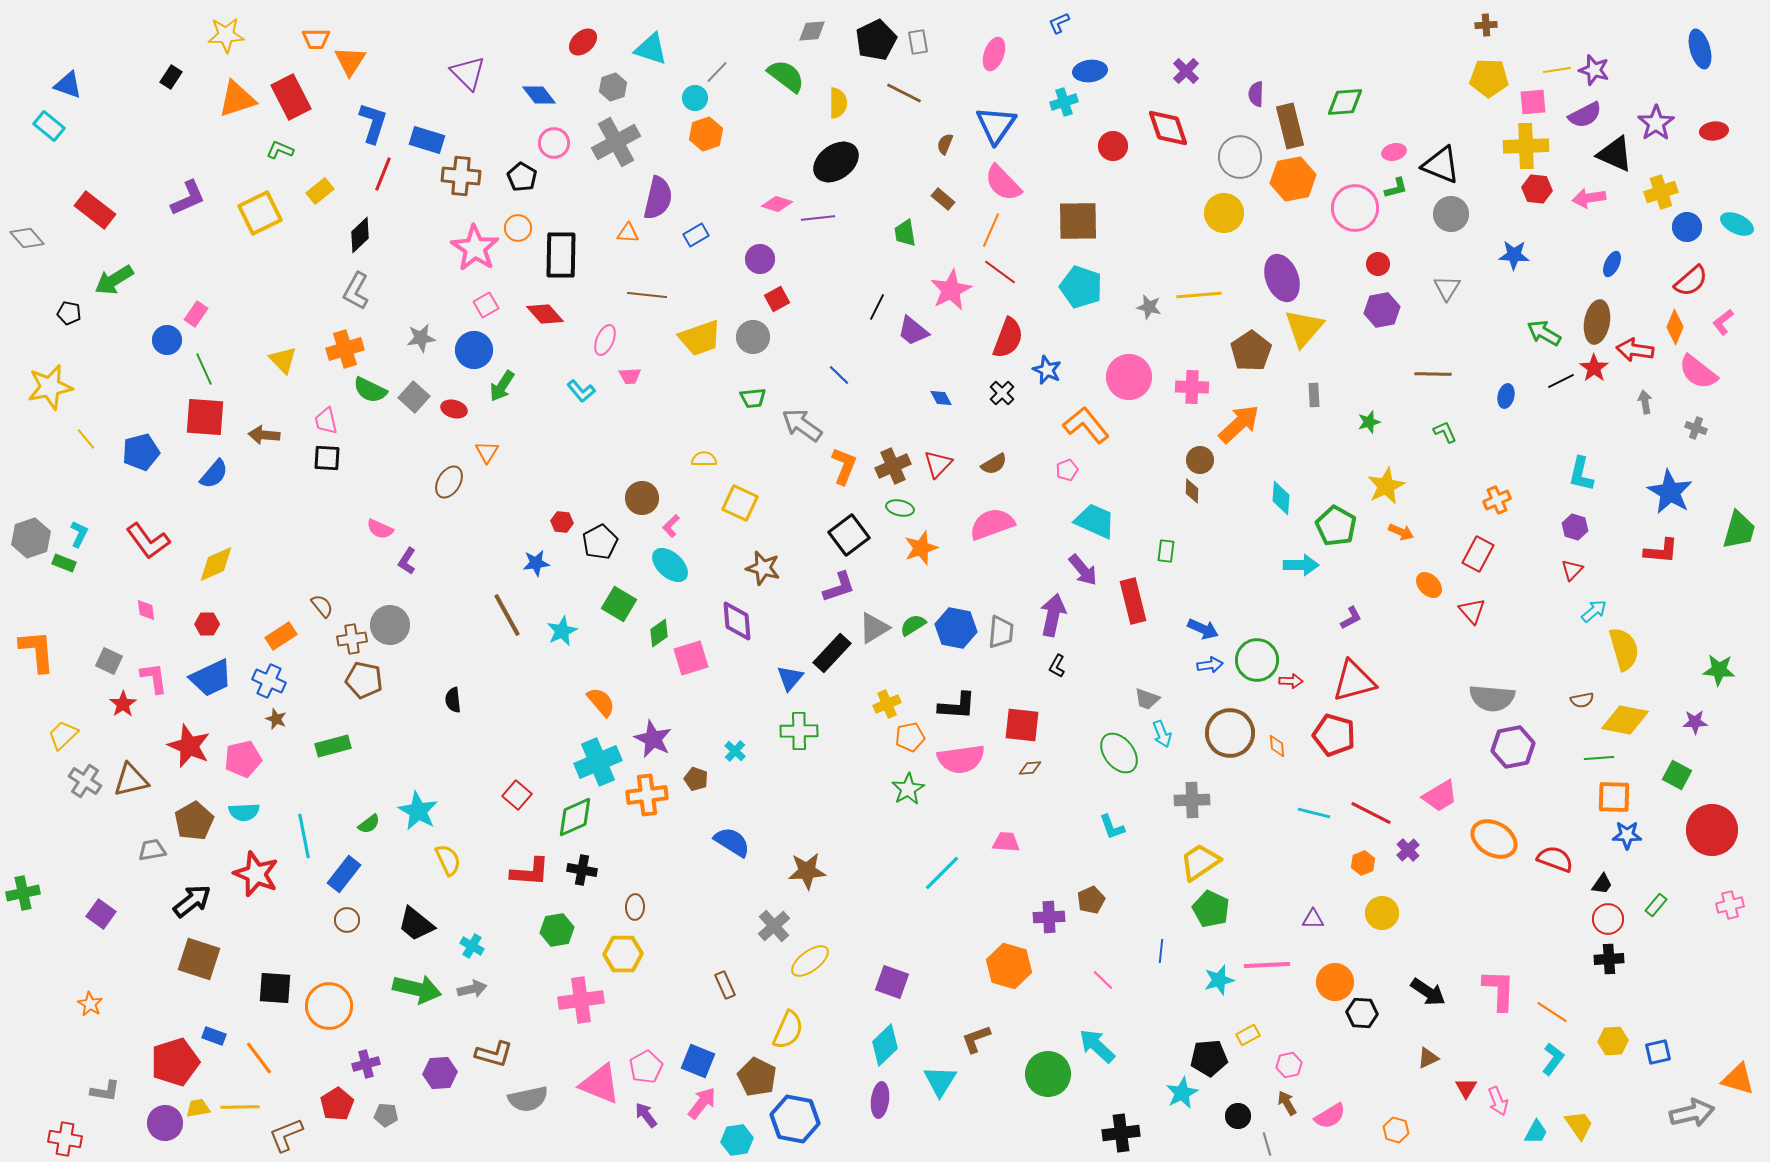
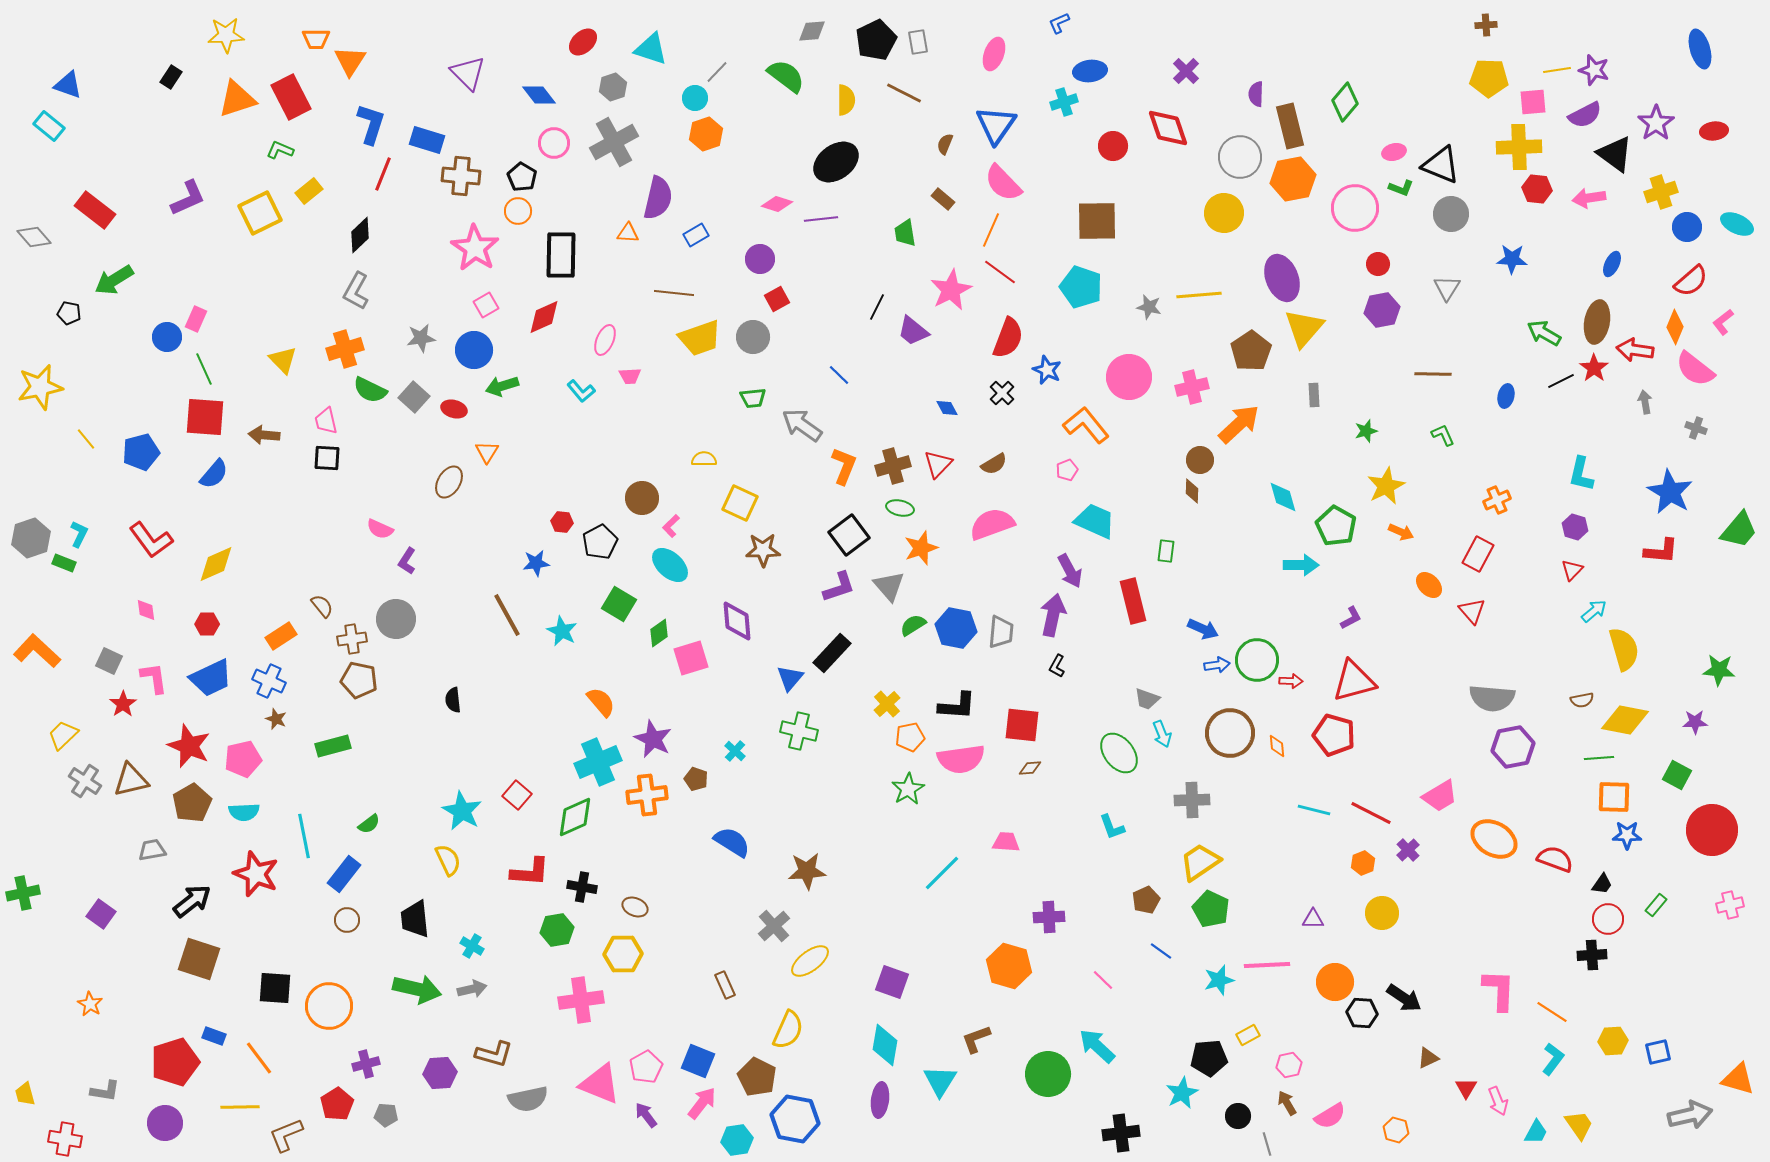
green diamond at (1345, 102): rotated 45 degrees counterclockwise
yellow semicircle at (838, 103): moved 8 px right, 3 px up
blue L-shape at (373, 123): moved 2 px left, 1 px down
gray cross at (616, 142): moved 2 px left
yellow cross at (1526, 146): moved 7 px left, 1 px down
black triangle at (1615, 154): rotated 12 degrees clockwise
green L-shape at (1396, 188): moved 5 px right; rotated 35 degrees clockwise
yellow rectangle at (320, 191): moved 11 px left
purple line at (818, 218): moved 3 px right, 1 px down
brown square at (1078, 221): moved 19 px right
orange circle at (518, 228): moved 17 px up
gray diamond at (27, 238): moved 7 px right, 1 px up
blue star at (1514, 255): moved 2 px left, 4 px down
brown line at (647, 295): moved 27 px right, 2 px up
pink rectangle at (196, 314): moved 5 px down; rotated 10 degrees counterclockwise
red diamond at (545, 314): moved 1 px left, 3 px down; rotated 72 degrees counterclockwise
blue circle at (167, 340): moved 3 px up
pink semicircle at (1698, 372): moved 3 px left, 3 px up
green arrow at (502, 386): rotated 40 degrees clockwise
yellow star at (50, 387): moved 10 px left
pink cross at (1192, 387): rotated 16 degrees counterclockwise
blue diamond at (941, 398): moved 6 px right, 10 px down
green star at (1369, 422): moved 3 px left, 9 px down
green L-shape at (1445, 432): moved 2 px left, 3 px down
brown cross at (893, 466): rotated 8 degrees clockwise
cyan diamond at (1281, 498): moved 2 px right, 1 px up; rotated 20 degrees counterclockwise
green trapezoid at (1739, 530): rotated 24 degrees clockwise
red L-shape at (148, 541): moved 3 px right, 1 px up
brown star at (763, 568): moved 18 px up; rotated 16 degrees counterclockwise
purple arrow at (1083, 570): moved 13 px left, 1 px down; rotated 12 degrees clockwise
gray circle at (390, 625): moved 6 px right, 6 px up
gray triangle at (874, 628): moved 15 px right, 42 px up; rotated 40 degrees counterclockwise
cyan star at (562, 631): rotated 20 degrees counterclockwise
orange L-shape at (37, 651): rotated 42 degrees counterclockwise
blue arrow at (1210, 665): moved 7 px right
brown pentagon at (364, 680): moved 5 px left
yellow cross at (887, 704): rotated 20 degrees counterclockwise
green cross at (799, 731): rotated 15 degrees clockwise
cyan star at (418, 811): moved 44 px right
cyan line at (1314, 813): moved 3 px up
brown pentagon at (194, 821): moved 2 px left, 18 px up
black cross at (582, 870): moved 17 px down
brown pentagon at (1091, 900): moved 55 px right
brown ellipse at (635, 907): rotated 70 degrees counterclockwise
black trapezoid at (416, 924): moved 1 px left, 5 px up; rotated 45 degrees clockwise
blue line at (1161, 951): rotated 60 degrees counterclockwise
black cross at (1609, 959): moved 17 px left, 4 px up
black arrow at (1428, 992): moved 24 px left, 6 px down
cyan diamond at (885, 1045): rotated 36 degrees counterclockwise
yellow trapezoid at (198, 1108): moved 173 px left, 14 px up; rotated 95 degrees counterclockwise
gray arrow at (1692, 1113): moved 2 px left, 2 px down
